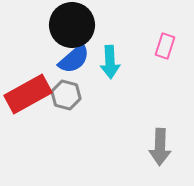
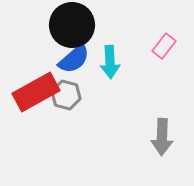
pink rectangle: moved 1 px left; rotated 20 degrees clockwise
red rectangle: moved 8 px right, 2 px up
gray arrow: moved 2 px right, 10 px up
